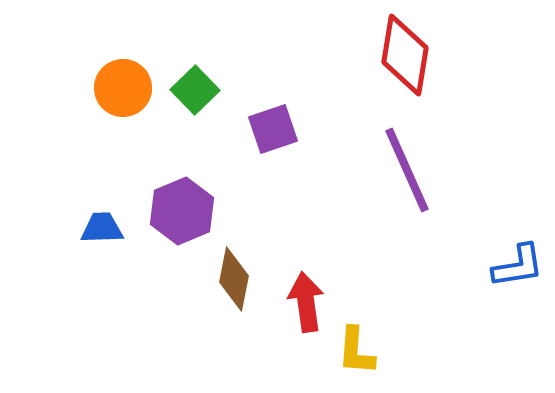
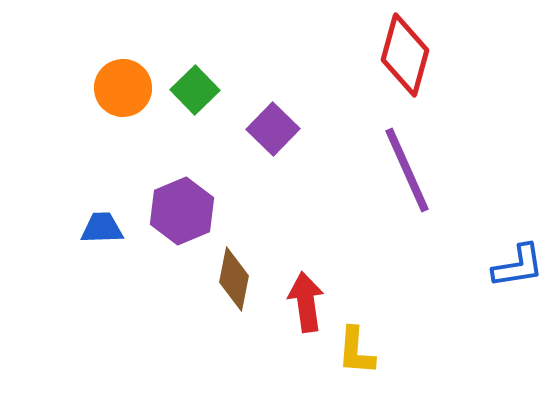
red diamond: rotated 6 degrees clockwise
purple square: rotated 27 degrees counterclockwise
